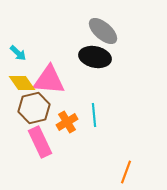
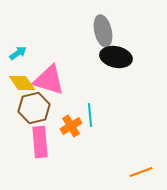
gray ellipse: rotated 36 degrees clockwise
cyan arrow: rotated 78 degrees counterclockwise
black ellipse: moved 21 px right
pink triangle: rotated 12 degrees clockwise
cyan line: moved 4 px left
orange cross: moved 4 px right, 4 px down
pink rectangle: rotated 20 degrees clockwise
orange line: moved 15 px right; rotated 50 degrees clockwise
